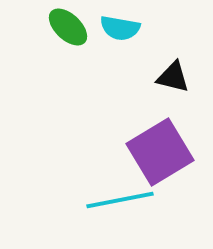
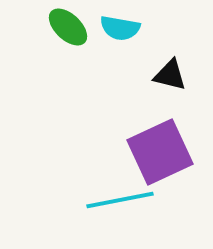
black triangle: moved 3 px left, 2 px up
purple square: rotated 6 degrees clockwise
